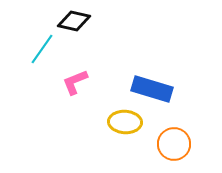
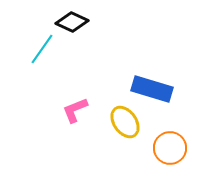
black diamond: moved 2 px left, 1 px down; rotated 12 degrees clockwise
pink L-shape: moved 28 px down
yellow ellipse: rotated 52 degrees clockwise
orange circle: moved 4 px left, 4 px down
